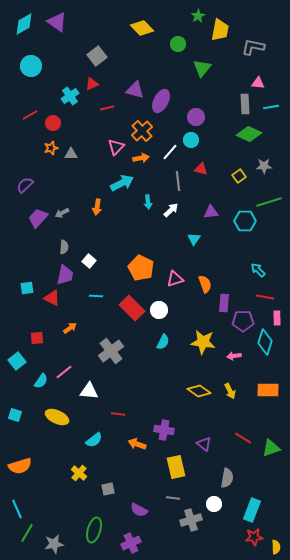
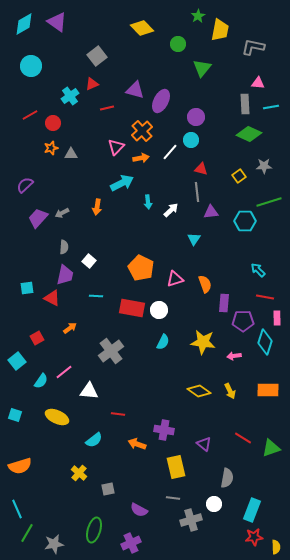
gray line at (178, 181): moved 19 px right, 11 px down
red rectangle at (132, 308): rotated 35 degrees counterclockwise
red square at (37, 338): rotated 24 degrees counterclockwise
